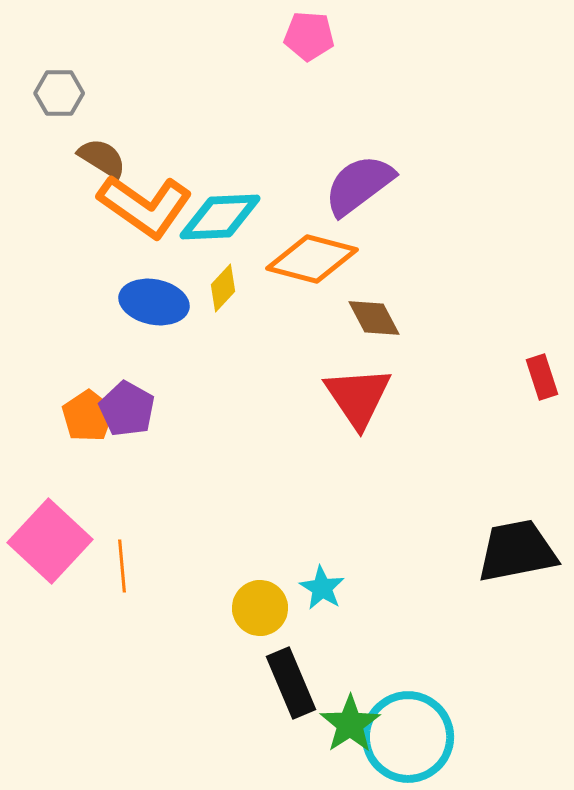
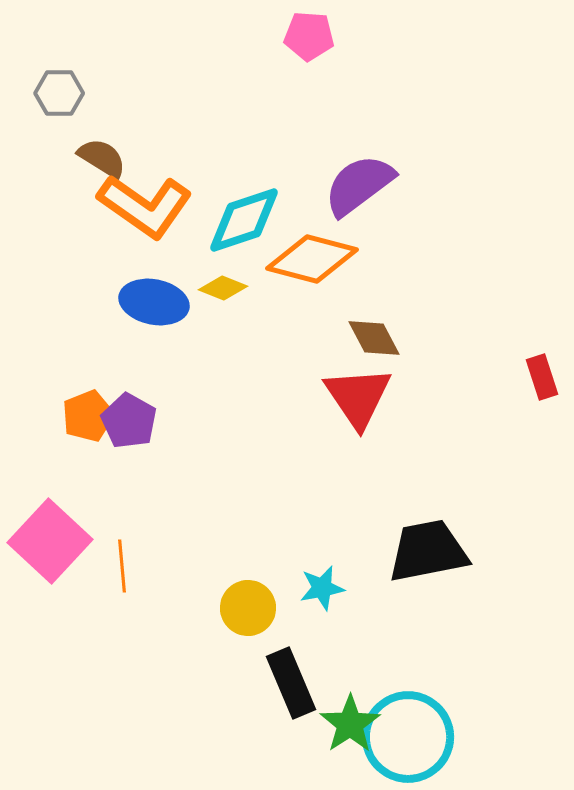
cyan diamond: moved 24 px right, 3 px down; rotated 16 degrees counterclockwise
yellow diamond: rotated 69 degrees clockwise
brown diamond: moved 20 px down
purple pentagon: moved 2 px right, 12 px down
orange pentagon: rotated 12 degrees clockwise
black trapezoid: moved 89 px left
cyan star: rotated 30 degrees clockwise
yellow circle: moved 12 px left
